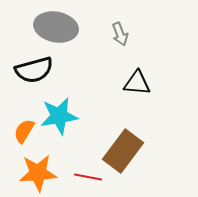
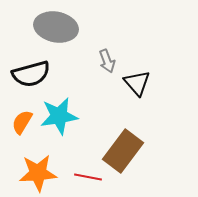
gray arrow: moved 13 px left, 27 px down
black semicircle: moved 3 px left, 4 px down
black triangle: rotated 44 degrees clockwise
orange semicircle: moved 2 px left, 9 px up
